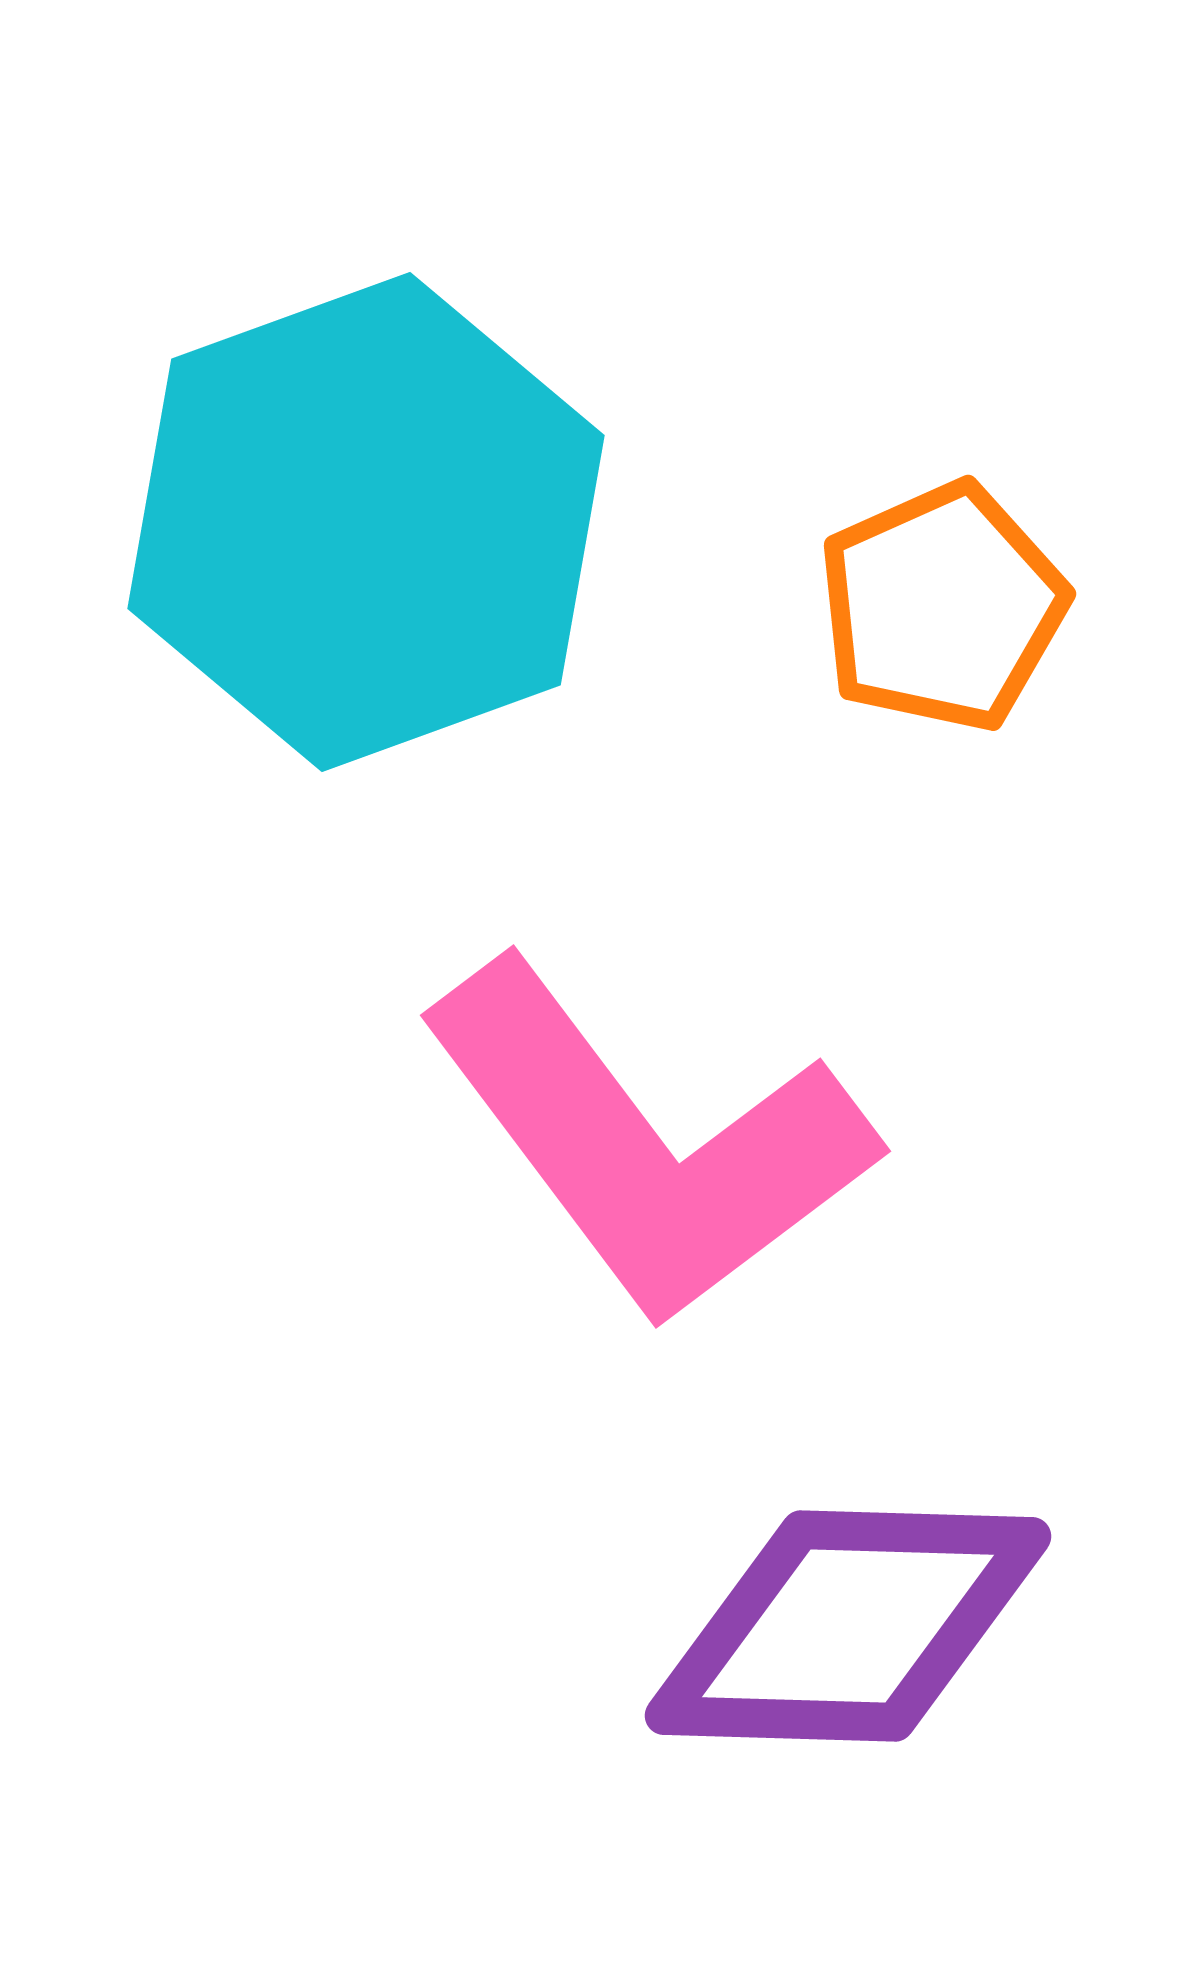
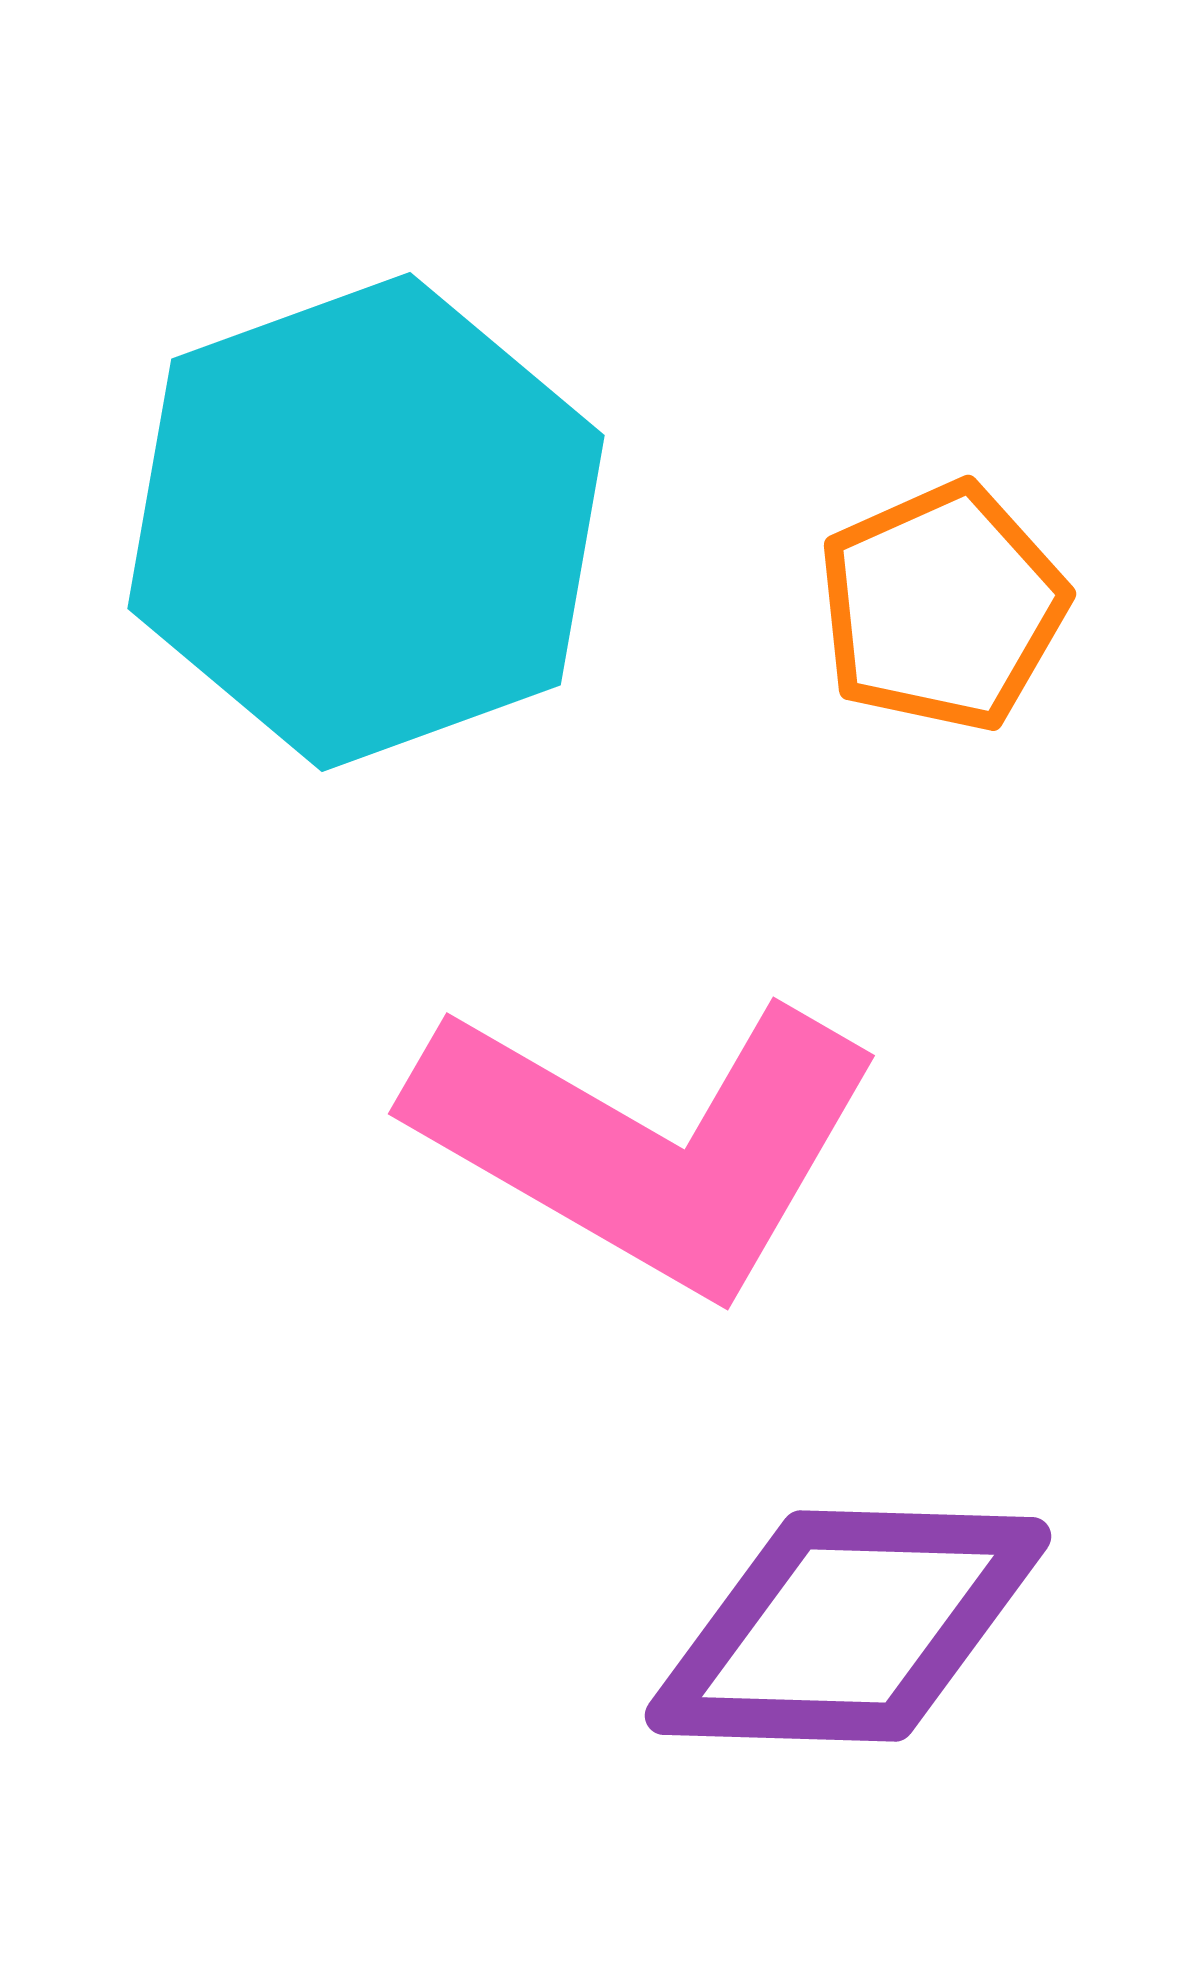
pink L-shape: rotated 23 degrees counterclockwise
